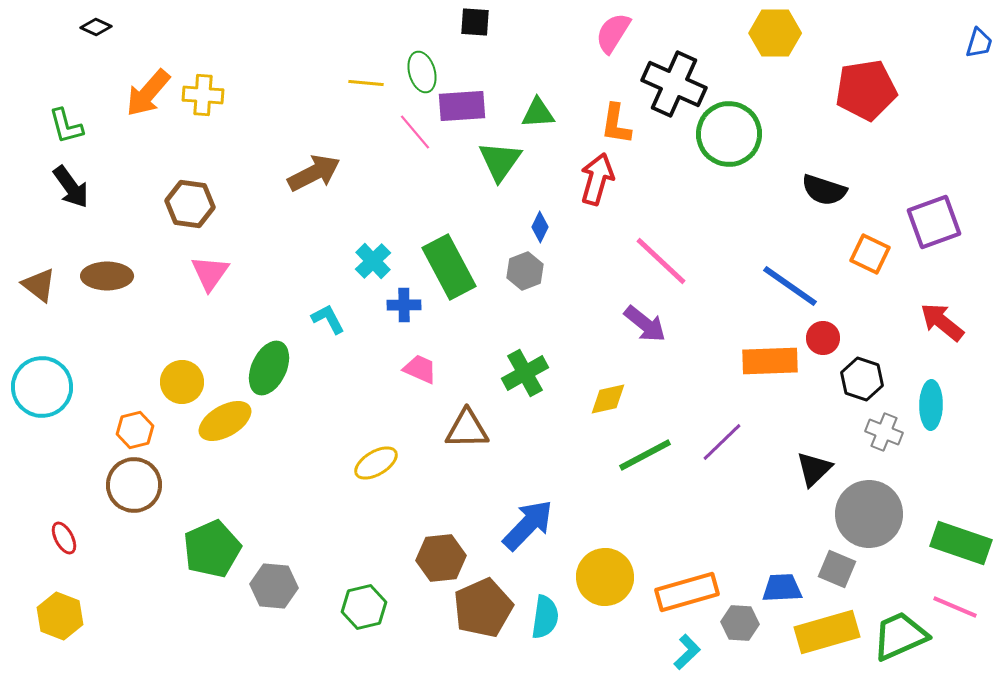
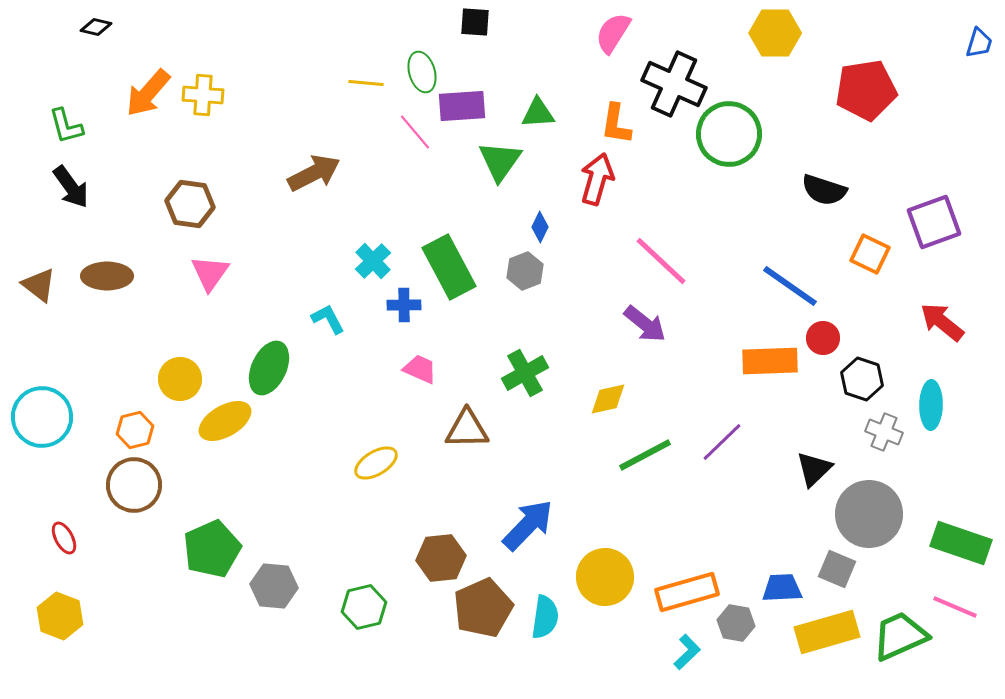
black diamond at (96, 27): rotated 12 degrees counterclockwise
yellow circle at (182, 382): moved 2 px left, 3 px up
cyan circle at (42, 387): moved 30 px down
gray hexagon at (740, 623): moved 4 px left; rotated 6 degrees clockwise
